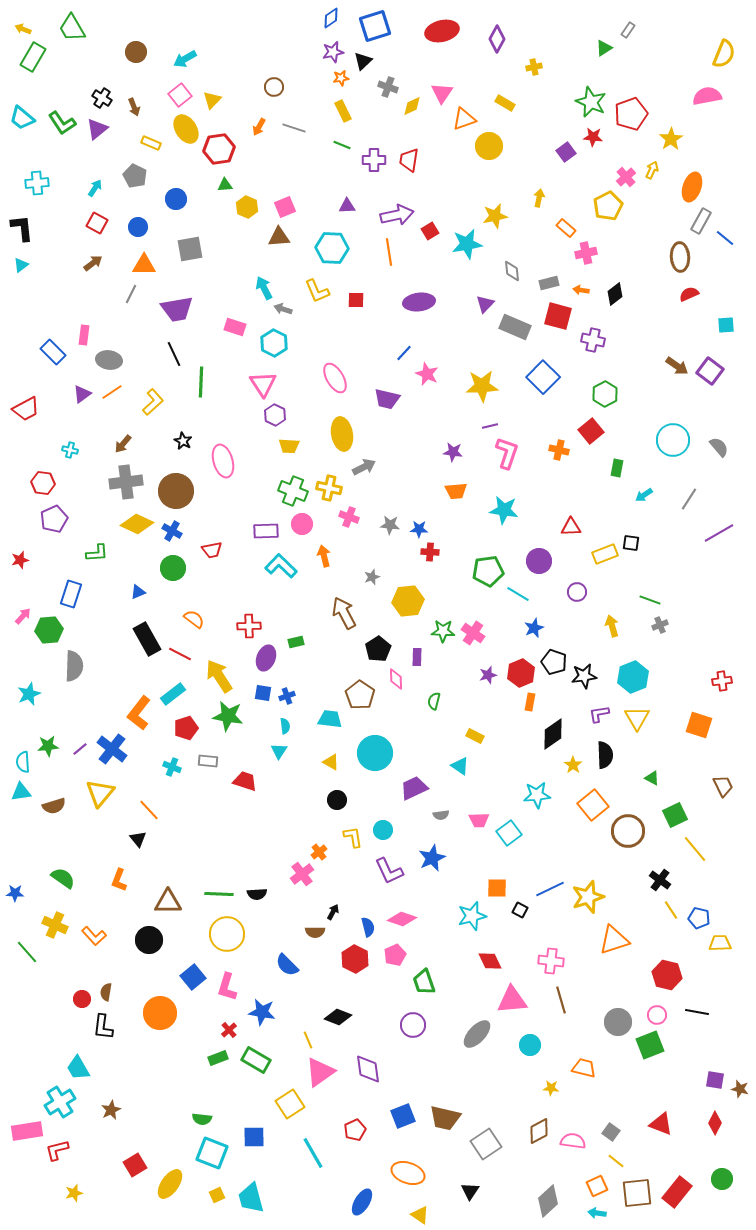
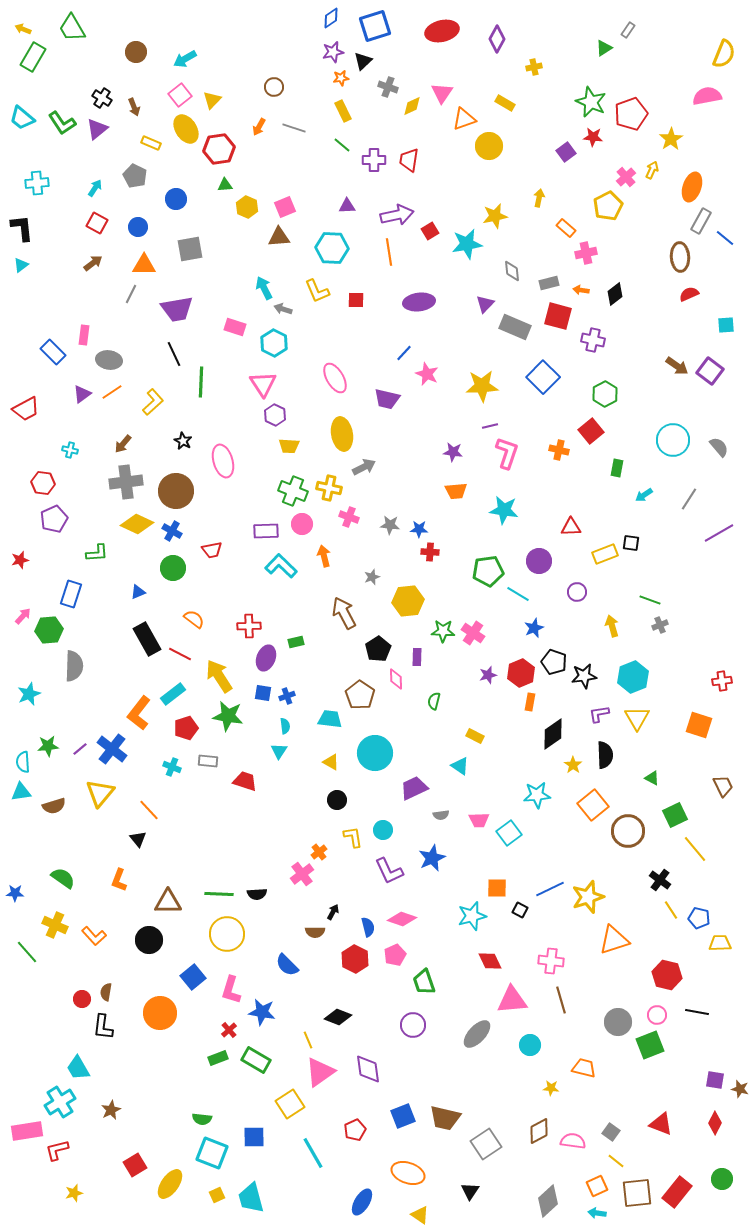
green line at (342, 145): rotated 18 degrees clockwise
pink L-shape at (227, 987): moved 4 px right, 3 px down
